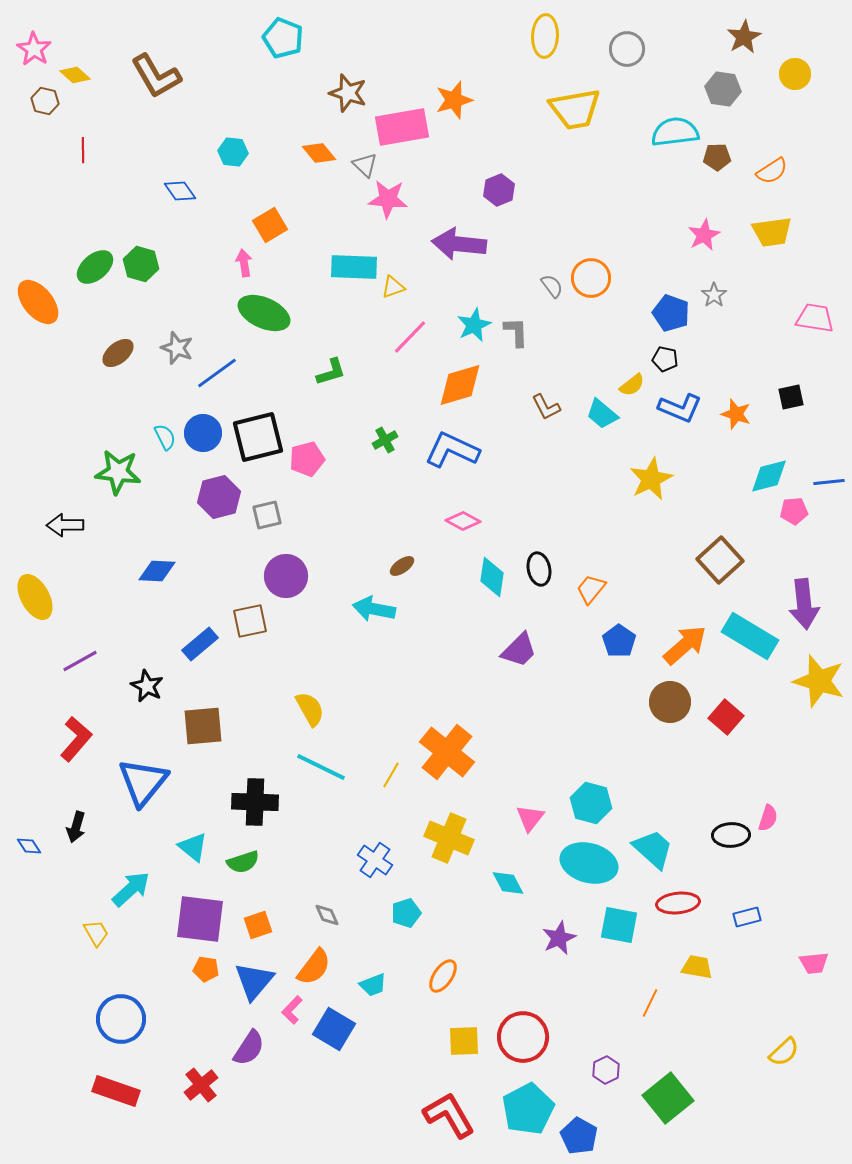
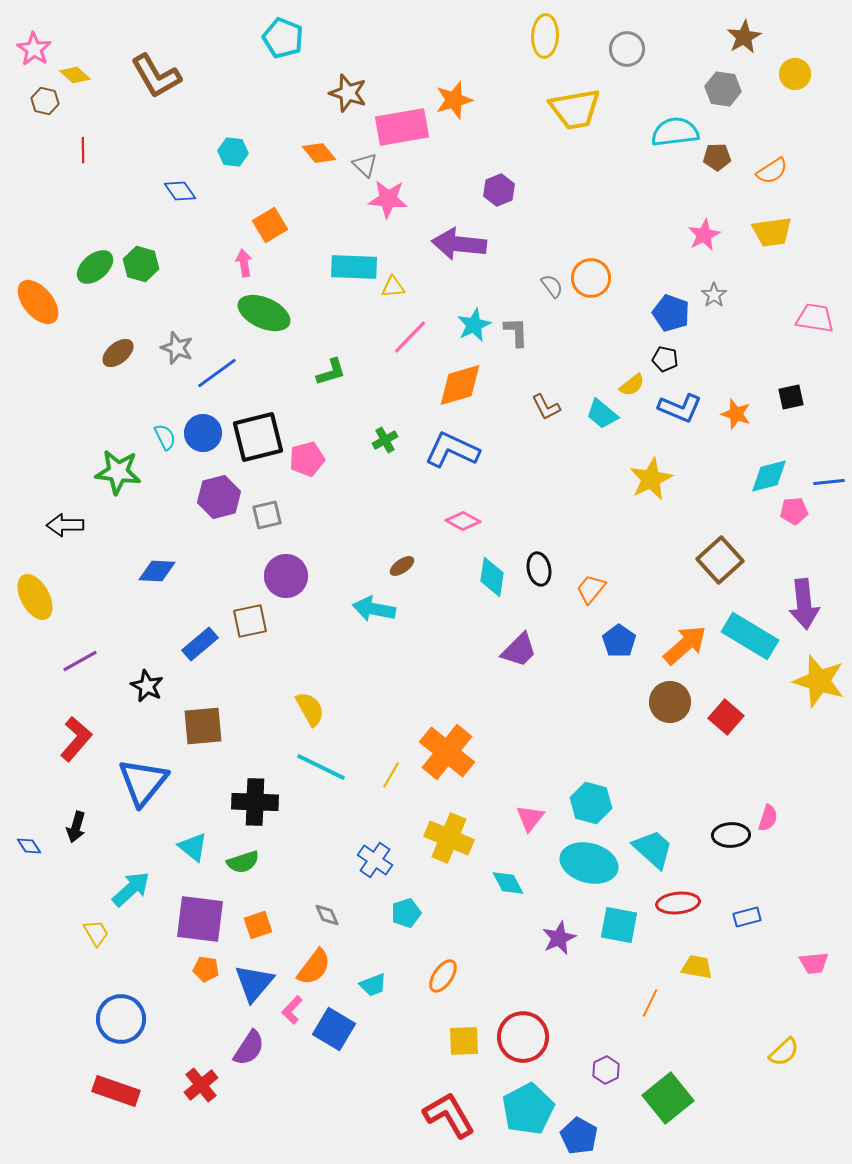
yellow triangle at (393, 287): rotated 15 degrees clockwise
blue triangle at (254, 981): moved 2 px down
